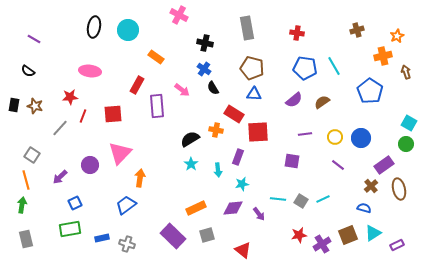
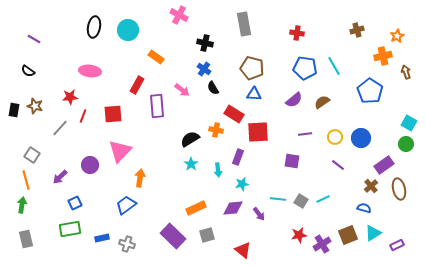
gray rectangle at (247, 28): moved 3 px left, 4 px up
black rectangle at (14, 105): moved 5 px down
pink triangle at (120, 153): moved 2 px up
